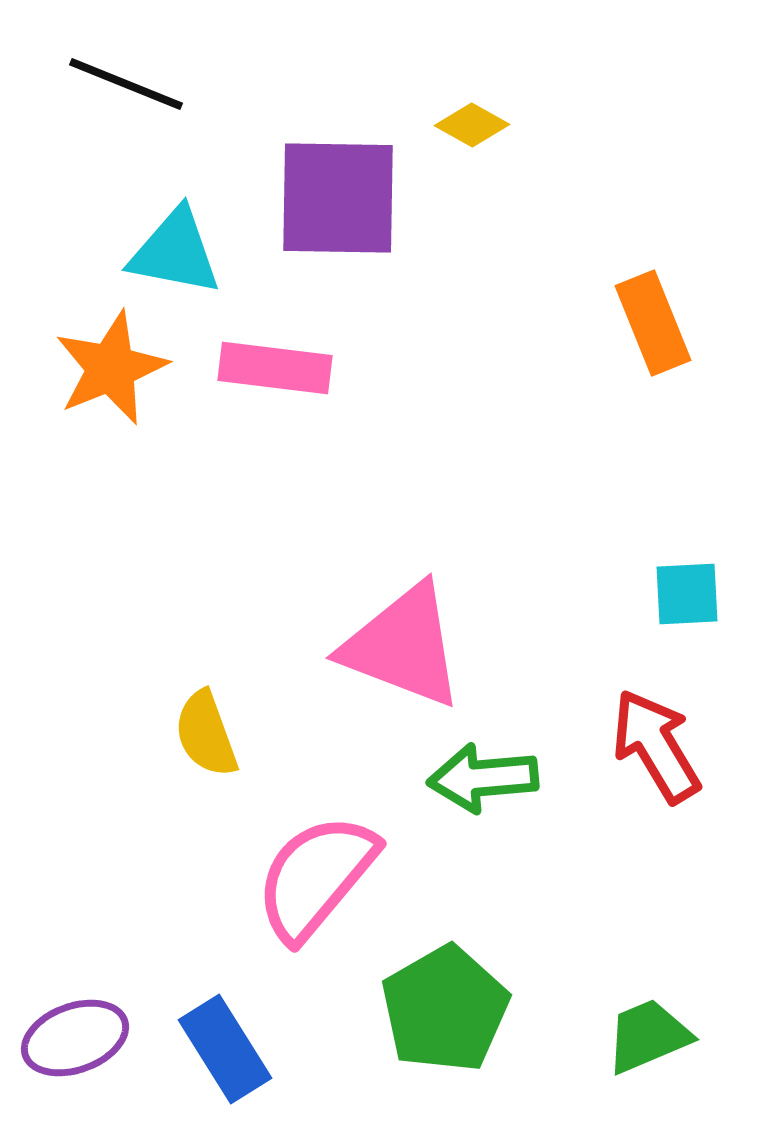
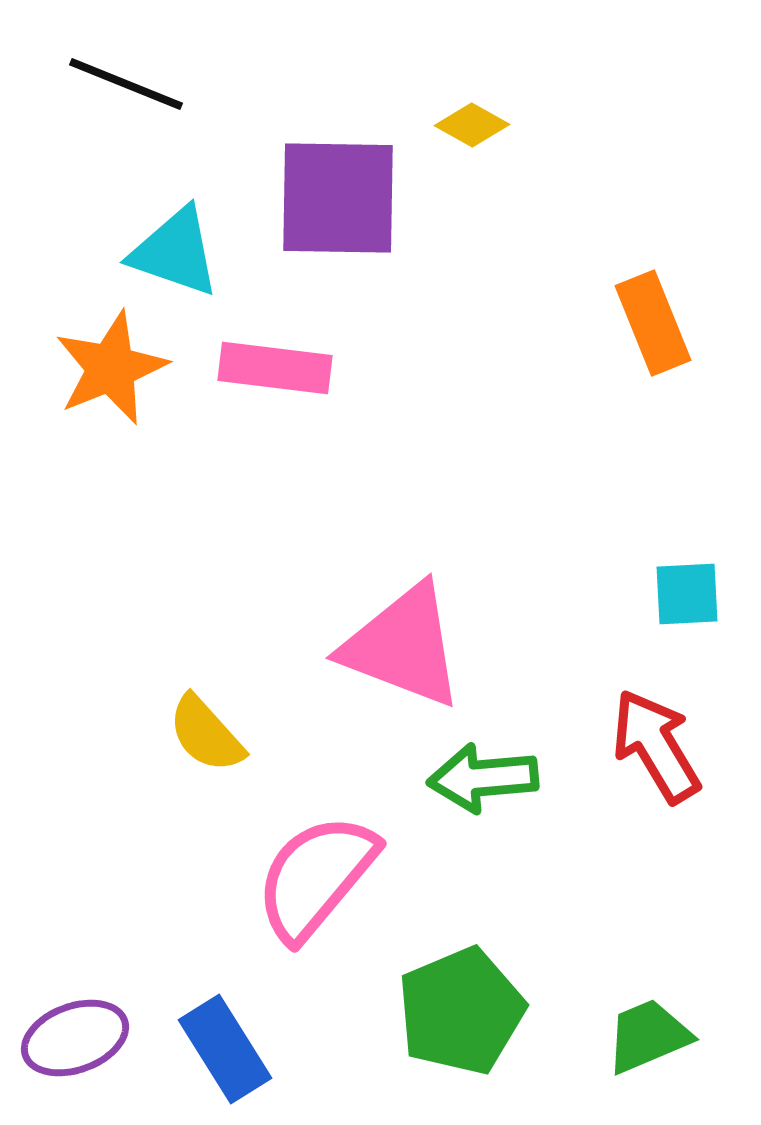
cyan triangle: rotated 8 degrees clockwise
yellow semicircle: rotated 22 degrees counterclockwise
green pentagon: moved 16 px right, 2 px down; rotated 7 degrees clockwise
